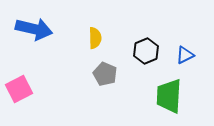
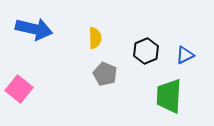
pink square: rotated 24 degrees counterclockwise
